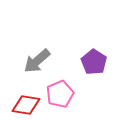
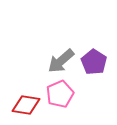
gray arrow: moved 24 px right
